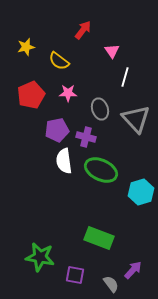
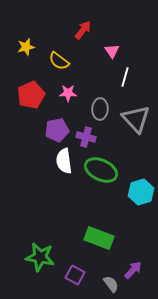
gray ellipse: rotated 20 degrees clockwise
purple square: rotated 18 degrees clockwise
